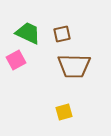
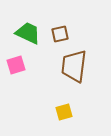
brown square: moved 2 px left
pink square: moved 5 px down; rotated 12 degrees clockwise
brown trapezoid: rotated 96 degrees clockwise
